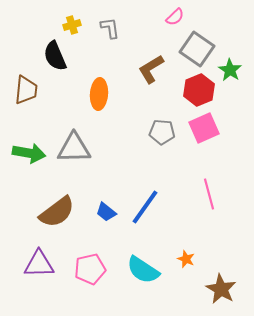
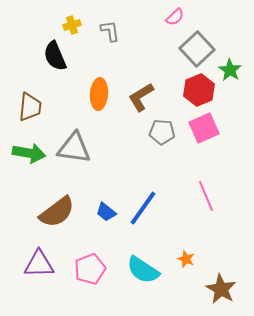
gray L-shape: moved 3 px down
gray square: rotated 12 degrees clockwise
brown L-shape: moved 10 px left, 28 px down
brown trapezoid: moved 4 px right, 17 px down
gray triangle: rotated 9 degrees clockwise
pink line: moved 3 px left, 2 px down; rotated 8 degrees counterclockwise
blue line: moved 2 px left, 1 px down
pink pentagon: rotated 8 degrees counterclockwise
